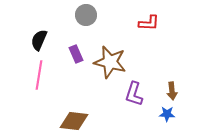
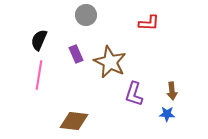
brown star: rotated 12 degrees clockwise
